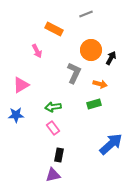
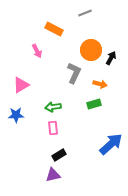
gray line: moved 1 px left, 1 px up
pink rectangle: rotated 32 degrees clockwise
black rectangle: rotated 48 degrees clockwise
